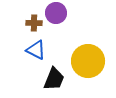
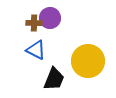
purple circle: moved 6 px left, 5 px down
